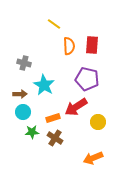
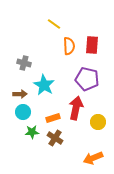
red arrow: moved 1 px down; rotated 135 degrees clockwise
